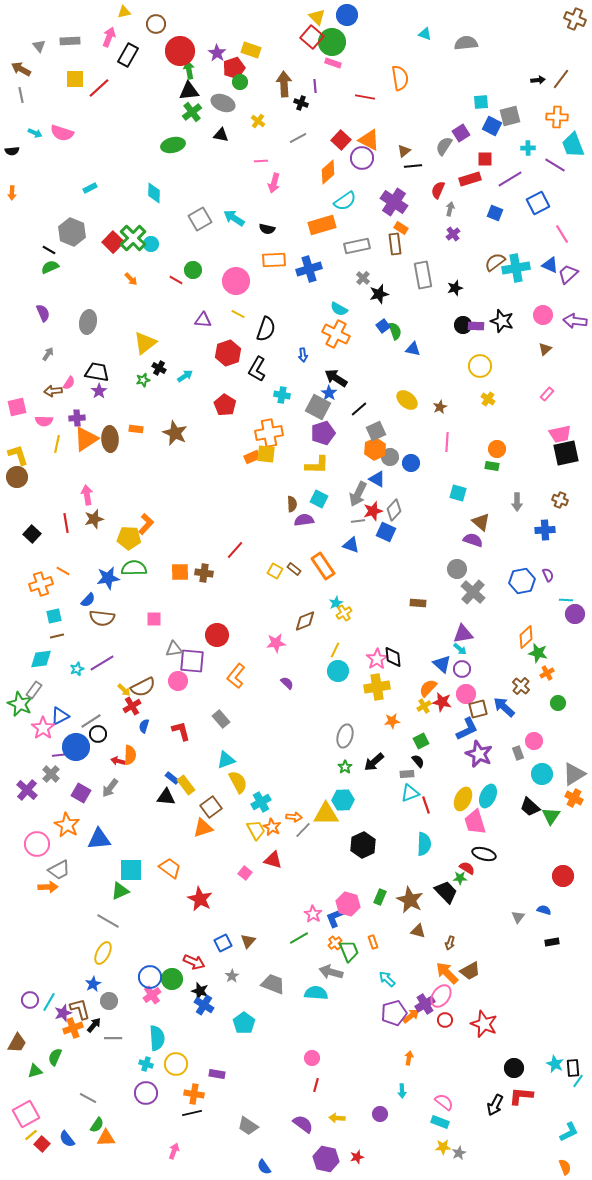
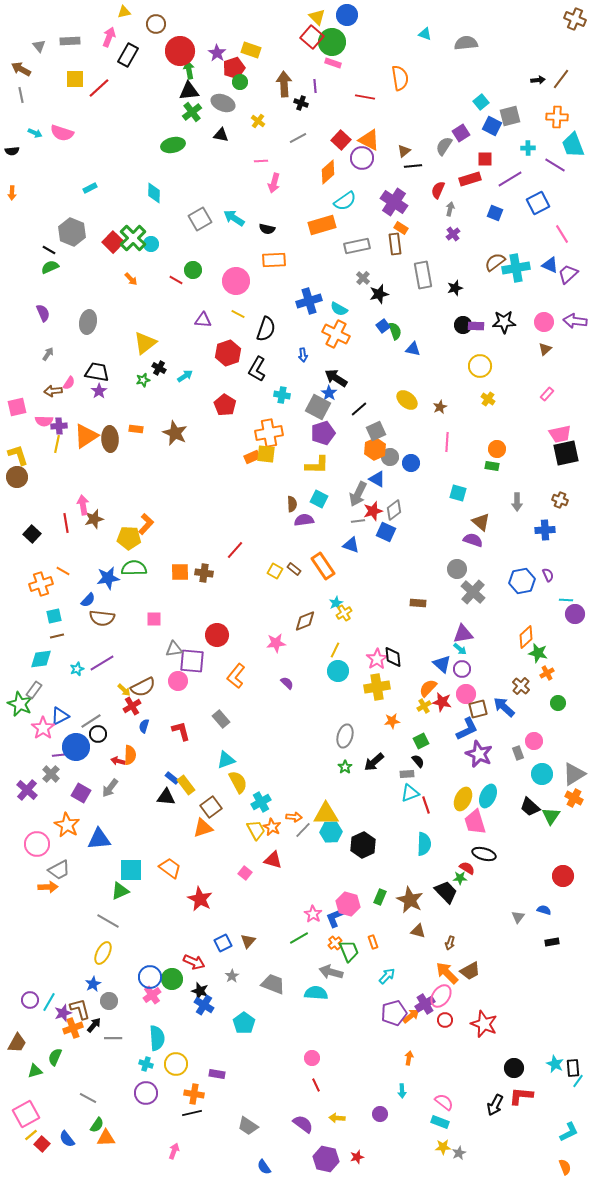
cyan square at (481, 102): rotated 35 degrees counterclockwise
blue cross at (309, 269): moved 32 px down
pink circle at (543, 315): moved 1 px right, 7 px down
black star at (502, 321): moved 2 px right, 1 px down; rotated 20 degrees counterclockwise
purple cross at (77, 418): moved 18 px left, 8 px down
orange triangle at (86, 439): moved 3 px up
pink arrow at (87, 495): moved 4 px left, 10 px down
gray diamond at (394, 510): rotated 10 degrees clockwise
cyan hexagon at (343, 800): moved 12 px left, 32 px down
cyan arrow at (387, 979): moved 3 px up; rotated 90 degrees clockwise
red line at (316, 1085): rotated 40 degrees counterclockwise
